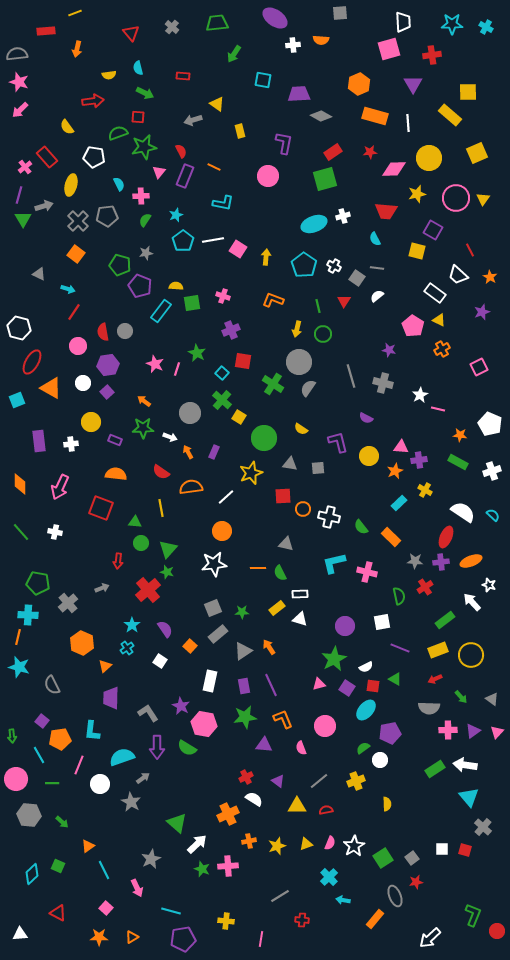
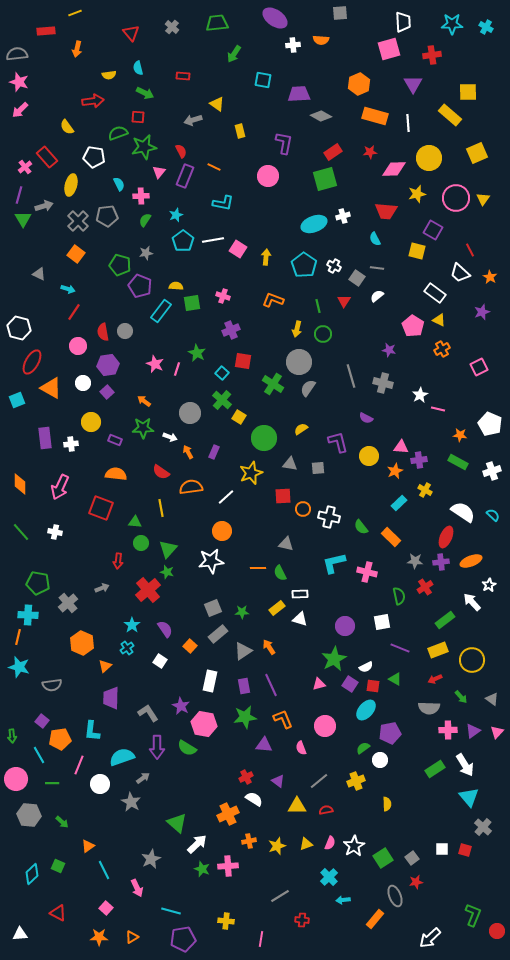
white trapezoid at (458, 275): moved 2 px right, 2 px up
yellow semicircle at (301, 429): rotated 112 degrees clockwise
purple rectangle at (39, 441): moved 6 px right, 3 px up
white star at (214, 564): moved 3 px left, 3 px up
white star at (489, 585): rotated 24 degrees clockwise
yellow circle at (471, 655): moved 1 px right, 5 px down
gray semicircle at (52, 685): rotated 72 degrees counterclockwise
purple square at (347, 688): moved 3 px right, 4 px up
white arrow at (465, 765): rotated 130 degrees counterclockwise
cyan arrow at (343, 900): rotated 16 degrees counterclockwise
